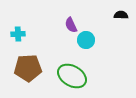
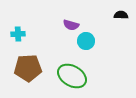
purple semicircle: rotated 49 degrees counterclockwise
cyan circle: moved 1 px down
